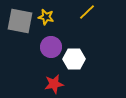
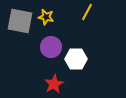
yellow line: rotated 18 degrees counterclockwise
white hexagon: moved 2 px right
red star: rotated 18 degrees counterclockwise
